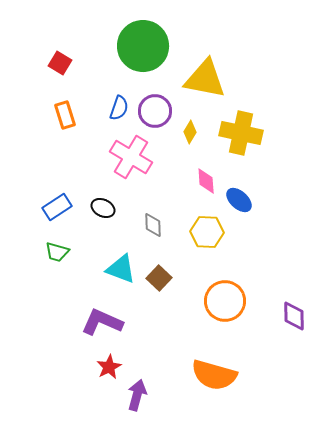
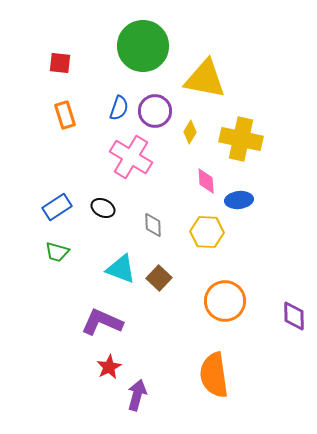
red square: rotated 25 degrees counterclockwise
yellow cross: moved 6 px down
blue ellipse: rotated 48 degrees counterclockwise
orange semicircle: rotated 66 degrees clockwise
